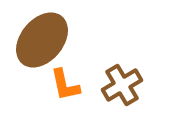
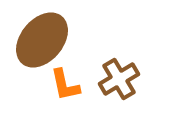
brown cross: moved 3 px left, 6 px up
